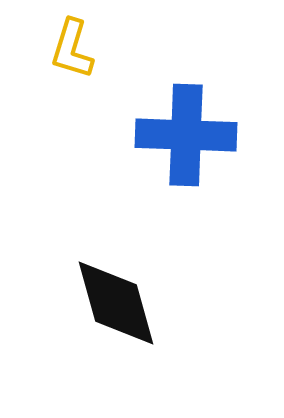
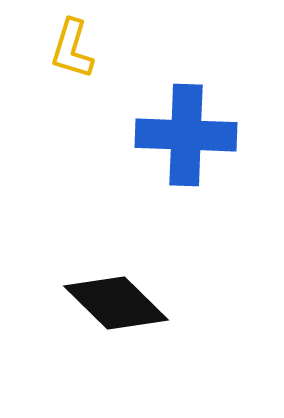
black diamond: rotated 30 degrees counterclockwise
